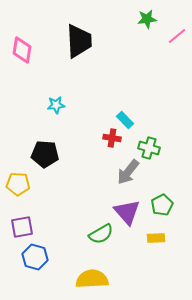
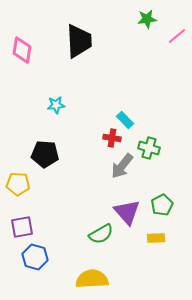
gray arrow: moved 6 px left, 6 px up
